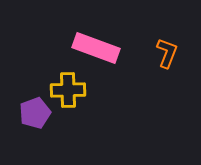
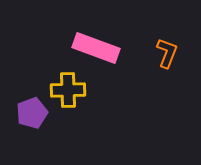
purple pentagon: moved 3 px left
